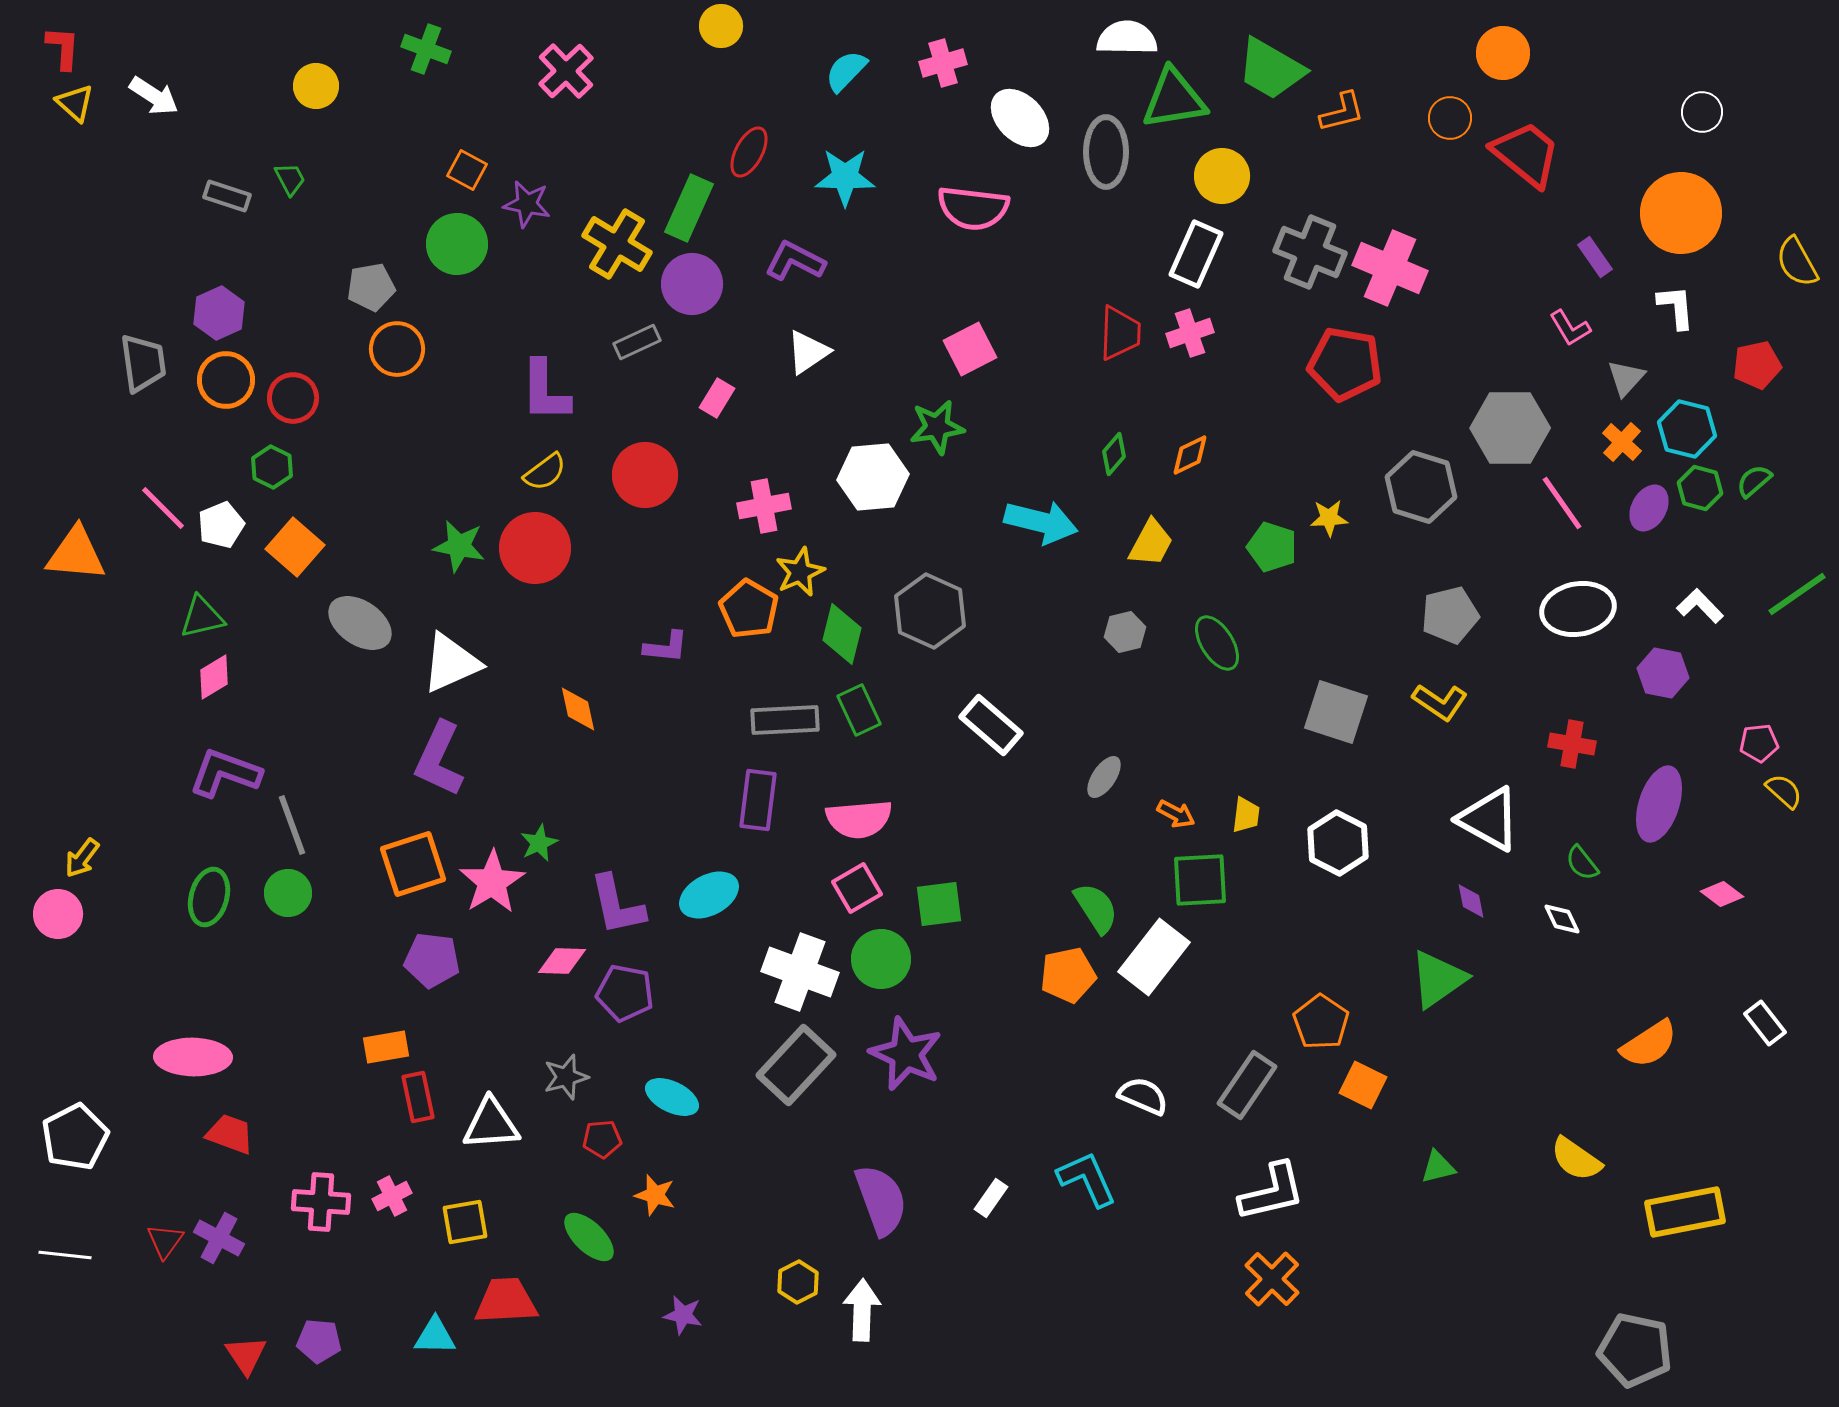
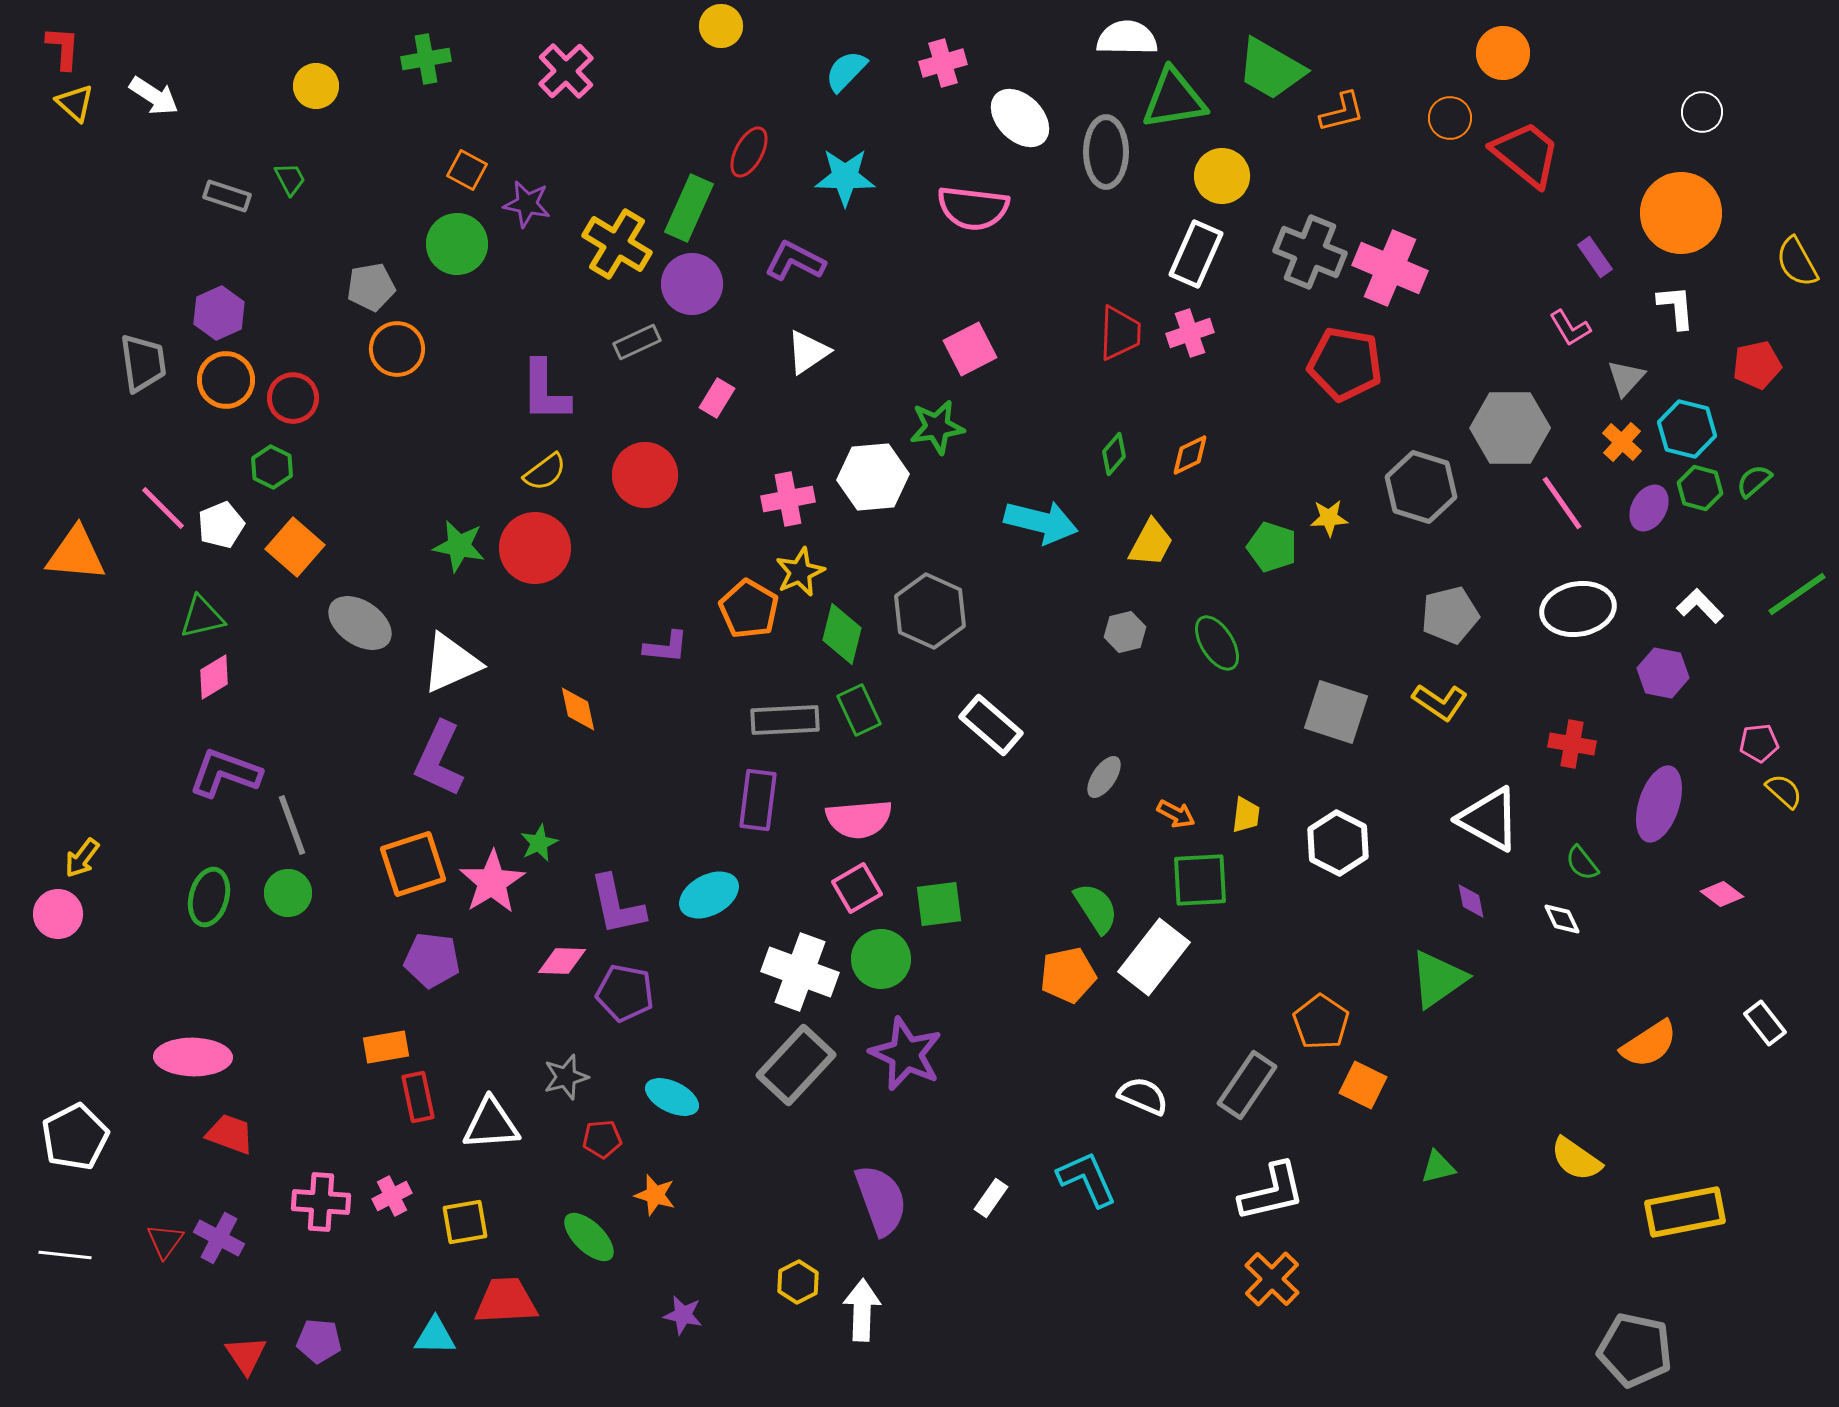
green cross at (426, 49): moved 10 px down; rotated 30 degrees counterclockwise
pink cross at (764, 506): moved 24 px right, 7 px up
